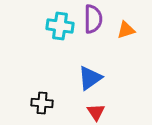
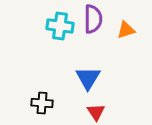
blue triangle: moved 2 px left; rotated 24 degrees counterclockwise
